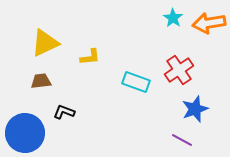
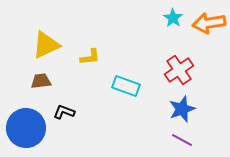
yellow triangle: moved 1 px right, 2 px down
cyan rectangle: moved 10 px left, 4 px down
blue star: moved 13 px left
blue circle: moved 1 px right, 5 px up
